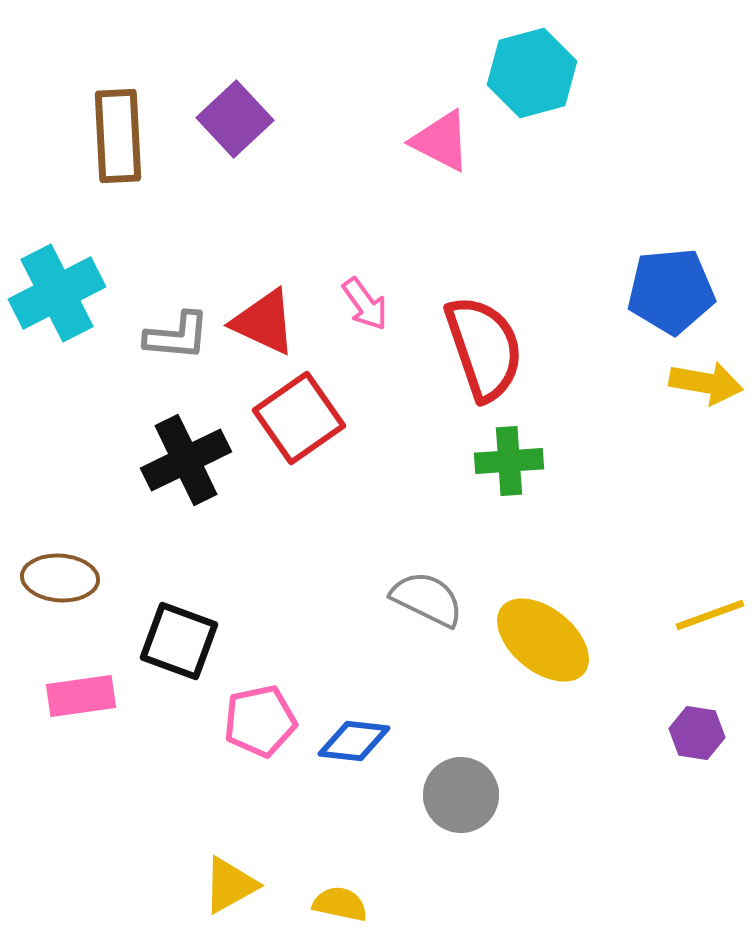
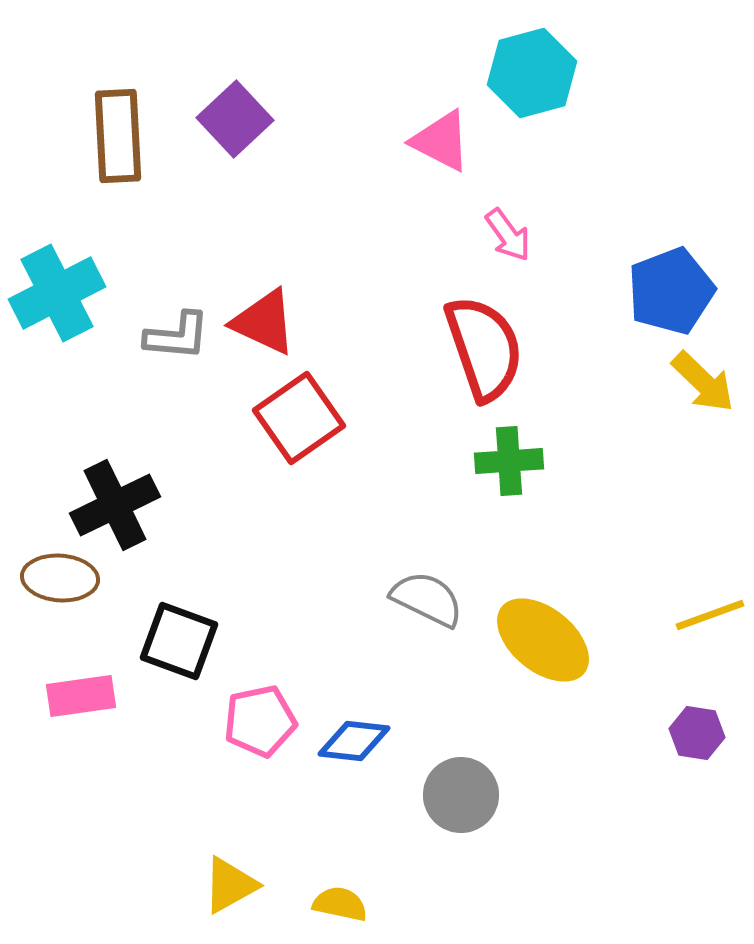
blue pentagon: rotated 16 degrees counterclockwise
pink arrow: moved 143 px right, 69 px up
yellow arrow: moved 3 px left, 1 px up; rotated 34 degrees clockwise
black cross: moved 71 px left, 45 px down
